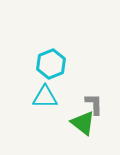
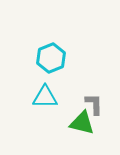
cyan hexagon: moved 6 px up
green triangle: moved 1 px left; rotated 24 degrees counterclockwise
